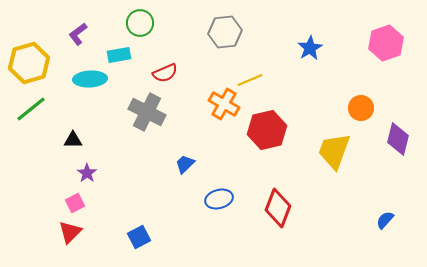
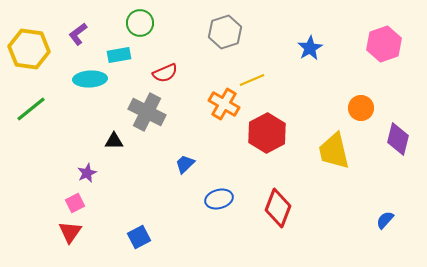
gray hexagon: rotated 12 degrees counterclockwise
pink hexagon: moved 2 px left, 1 px down
yellow hexagon: moved 14 px up; rotated 24 degrees clockwise
yellow line: moved 2 px right
red hexagon: moved 3 px down; rotated 15 degrees counterclockwise
black triangle: moved 41 px right, 1 px down
yellow trapezoid: rotated 33 degrees counterclockwise
purple star: rotated 12 degrees clockwise
red triangle: rotated 10 degrees counterclockwise
